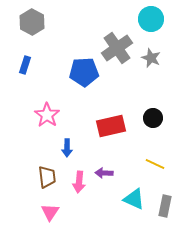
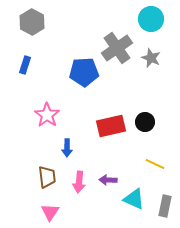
black circle: moved 8 px left, 4 px down
purple arrow: moved 4 px right, 7 px down
